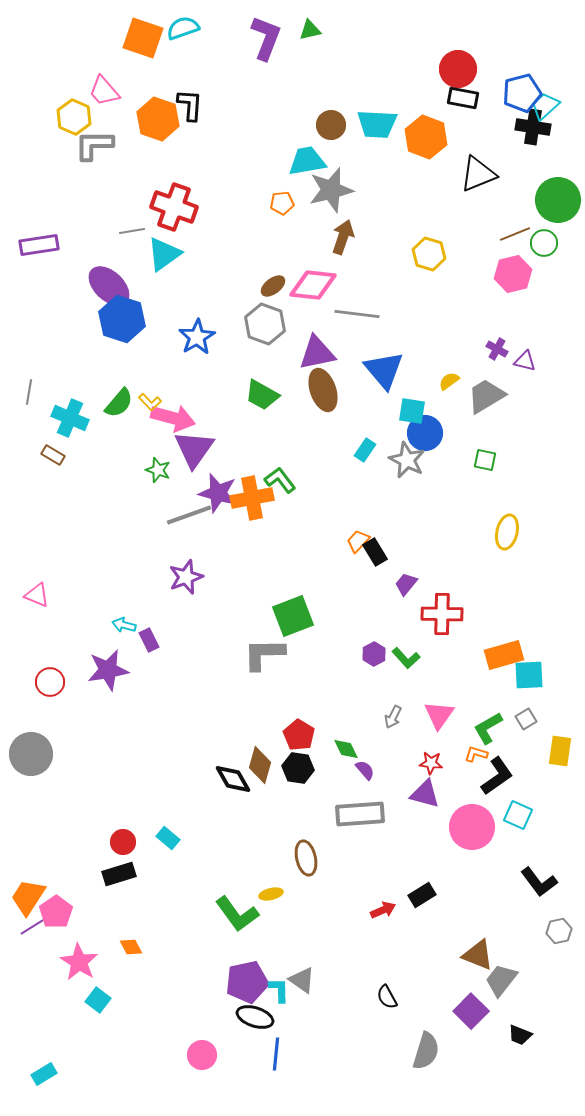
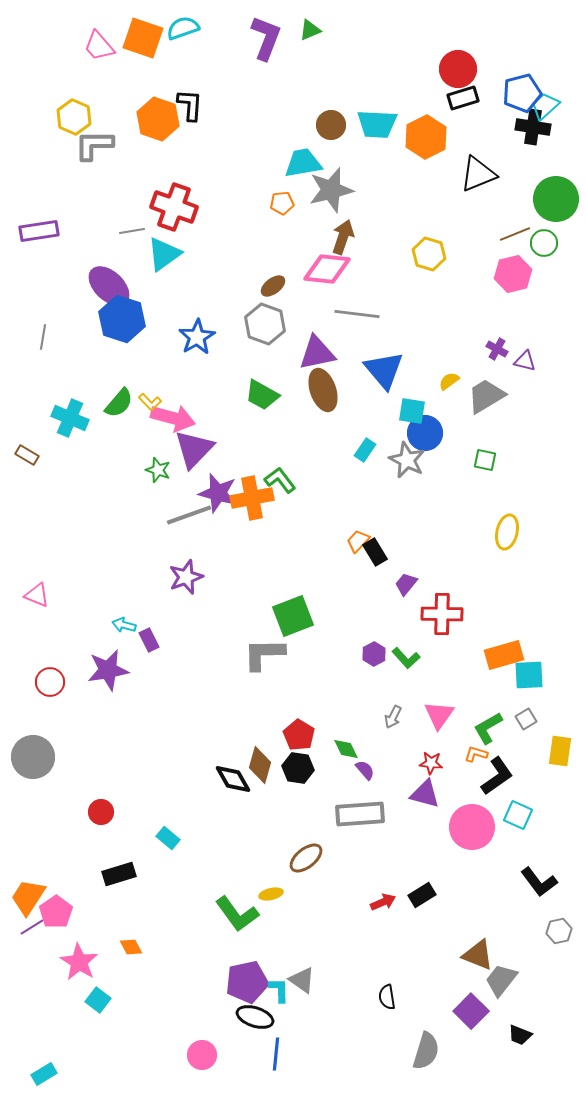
green triangle at (310, 30): rotated 10 degrees counterclockwise
pink trapezoid at (104, 91): moved 5 px left, 45 px up
black rectangle at (463, 98): rotated 28 degrees counterclockwise
orange hexagon at (426, 137): rotated 12 degrees clockwise
cyan trapezoid at (307, 161): moved 4 px left, 2 px down
green circle at (558, 200): moved 2 px left, 1 px up
purple rectangle at (39, 245): moved 14 px up
pink diamond at (313, 285): moved 14 px right, 16 px up
gray line at (29, 392): moved 14 px right, 55 px up
purple triangle at (194, 449): rotated 9 degrees clockwise
brown rectangle at (53, 455): moved 26 px left
gray circle at (31, 754): moved 2 px right, 3 px down
red circle at (123, 842): moved 22 px left, 30 px up
brown ellipse at (306, 858): rotated 64 degrees clockwise
red arrow at (383, 910): moved 8 px up
black semicircle at (387, 997): rotated 20 degrees clockwise
